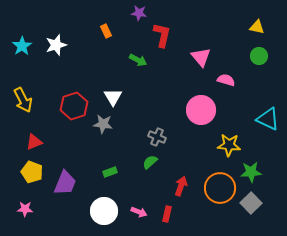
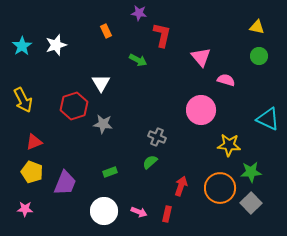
white triangle: moved 12 px left, 14 px up
